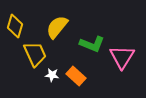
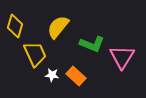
yellow semicircle: moved 1 px right
